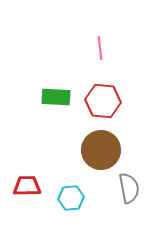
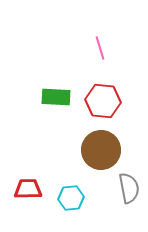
pink line: rotated 10 degrees counterclockwise
red trapezoid: moved 1 px right, 3 px down
